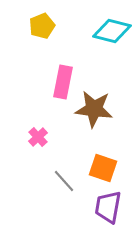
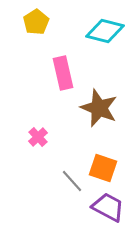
yellow pentagon: moved 6 px left, 4 px up; rotated 10 degrees counterclockwise
cyan diamond: moved 7 px left
pink rectangle: moved 9 px up; rotated 24 degrees counterclockwise
brown star: moved 5 px right, 1 px up; rotated 15 degrees clockwise
gray line: moved 8 px right
purple trapezoid: rotated 108 degrees clockwise
